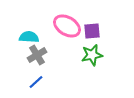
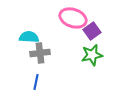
pink ellipse: moved 6 px right, 8 px up; rotated 12 degrees counterclockwise
purple square: rotated 30 degrees counterclockwise
gray cross: moved 3 px right, 2 px up; rotated 24 degrees clockwise
blue line: rotated 35 degrees counterclockwise
